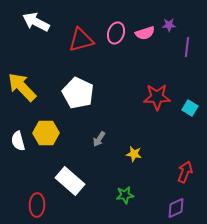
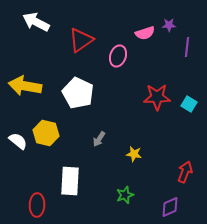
pink ellipse: moved 2 px right, 23 px down
red triangle: rotated 20 degrees counterclockwise
yellow arrow: moved 3 px right, 1 px up; rotated 36 degrees counterclockwise
cyan square: moved 1 px left, 4 px up
yellow hexagon: rotated 15 degrees clockwise
white semicircle: rotated 144 degrees clockwise
white rectangle: rotated 52 degrees clockwise
green star: rotated 12 degrees counterclockwise
purple diamond: moved 6 px left, 1 px up
